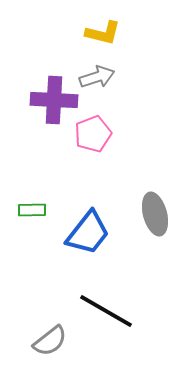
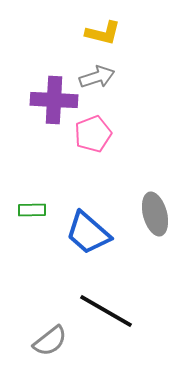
blue trapezoid: rotated 93 degrees clockwise
